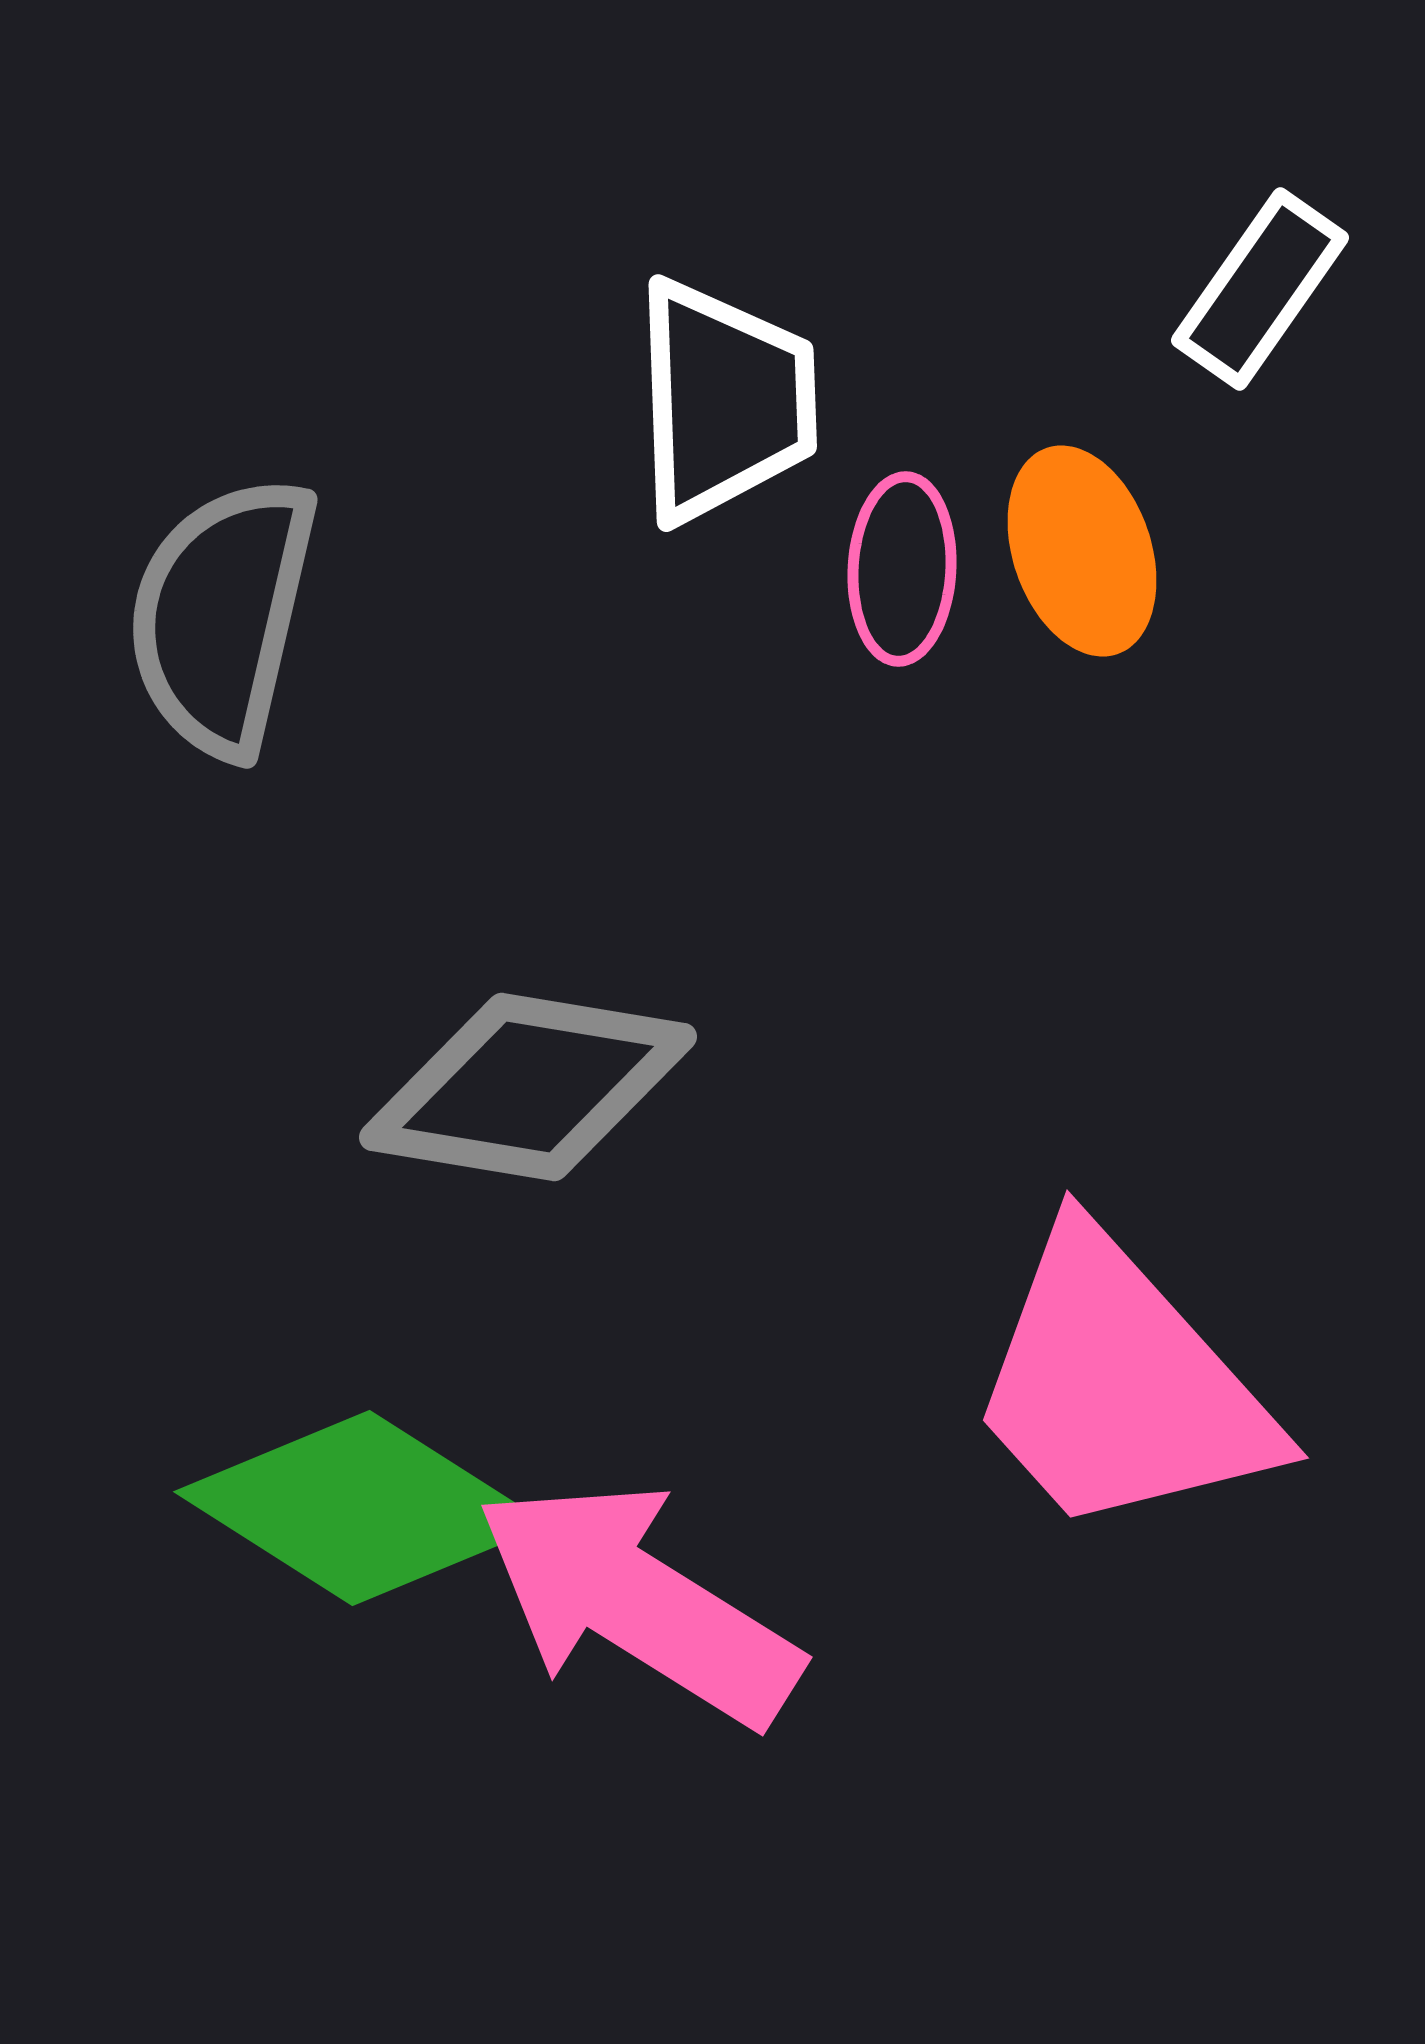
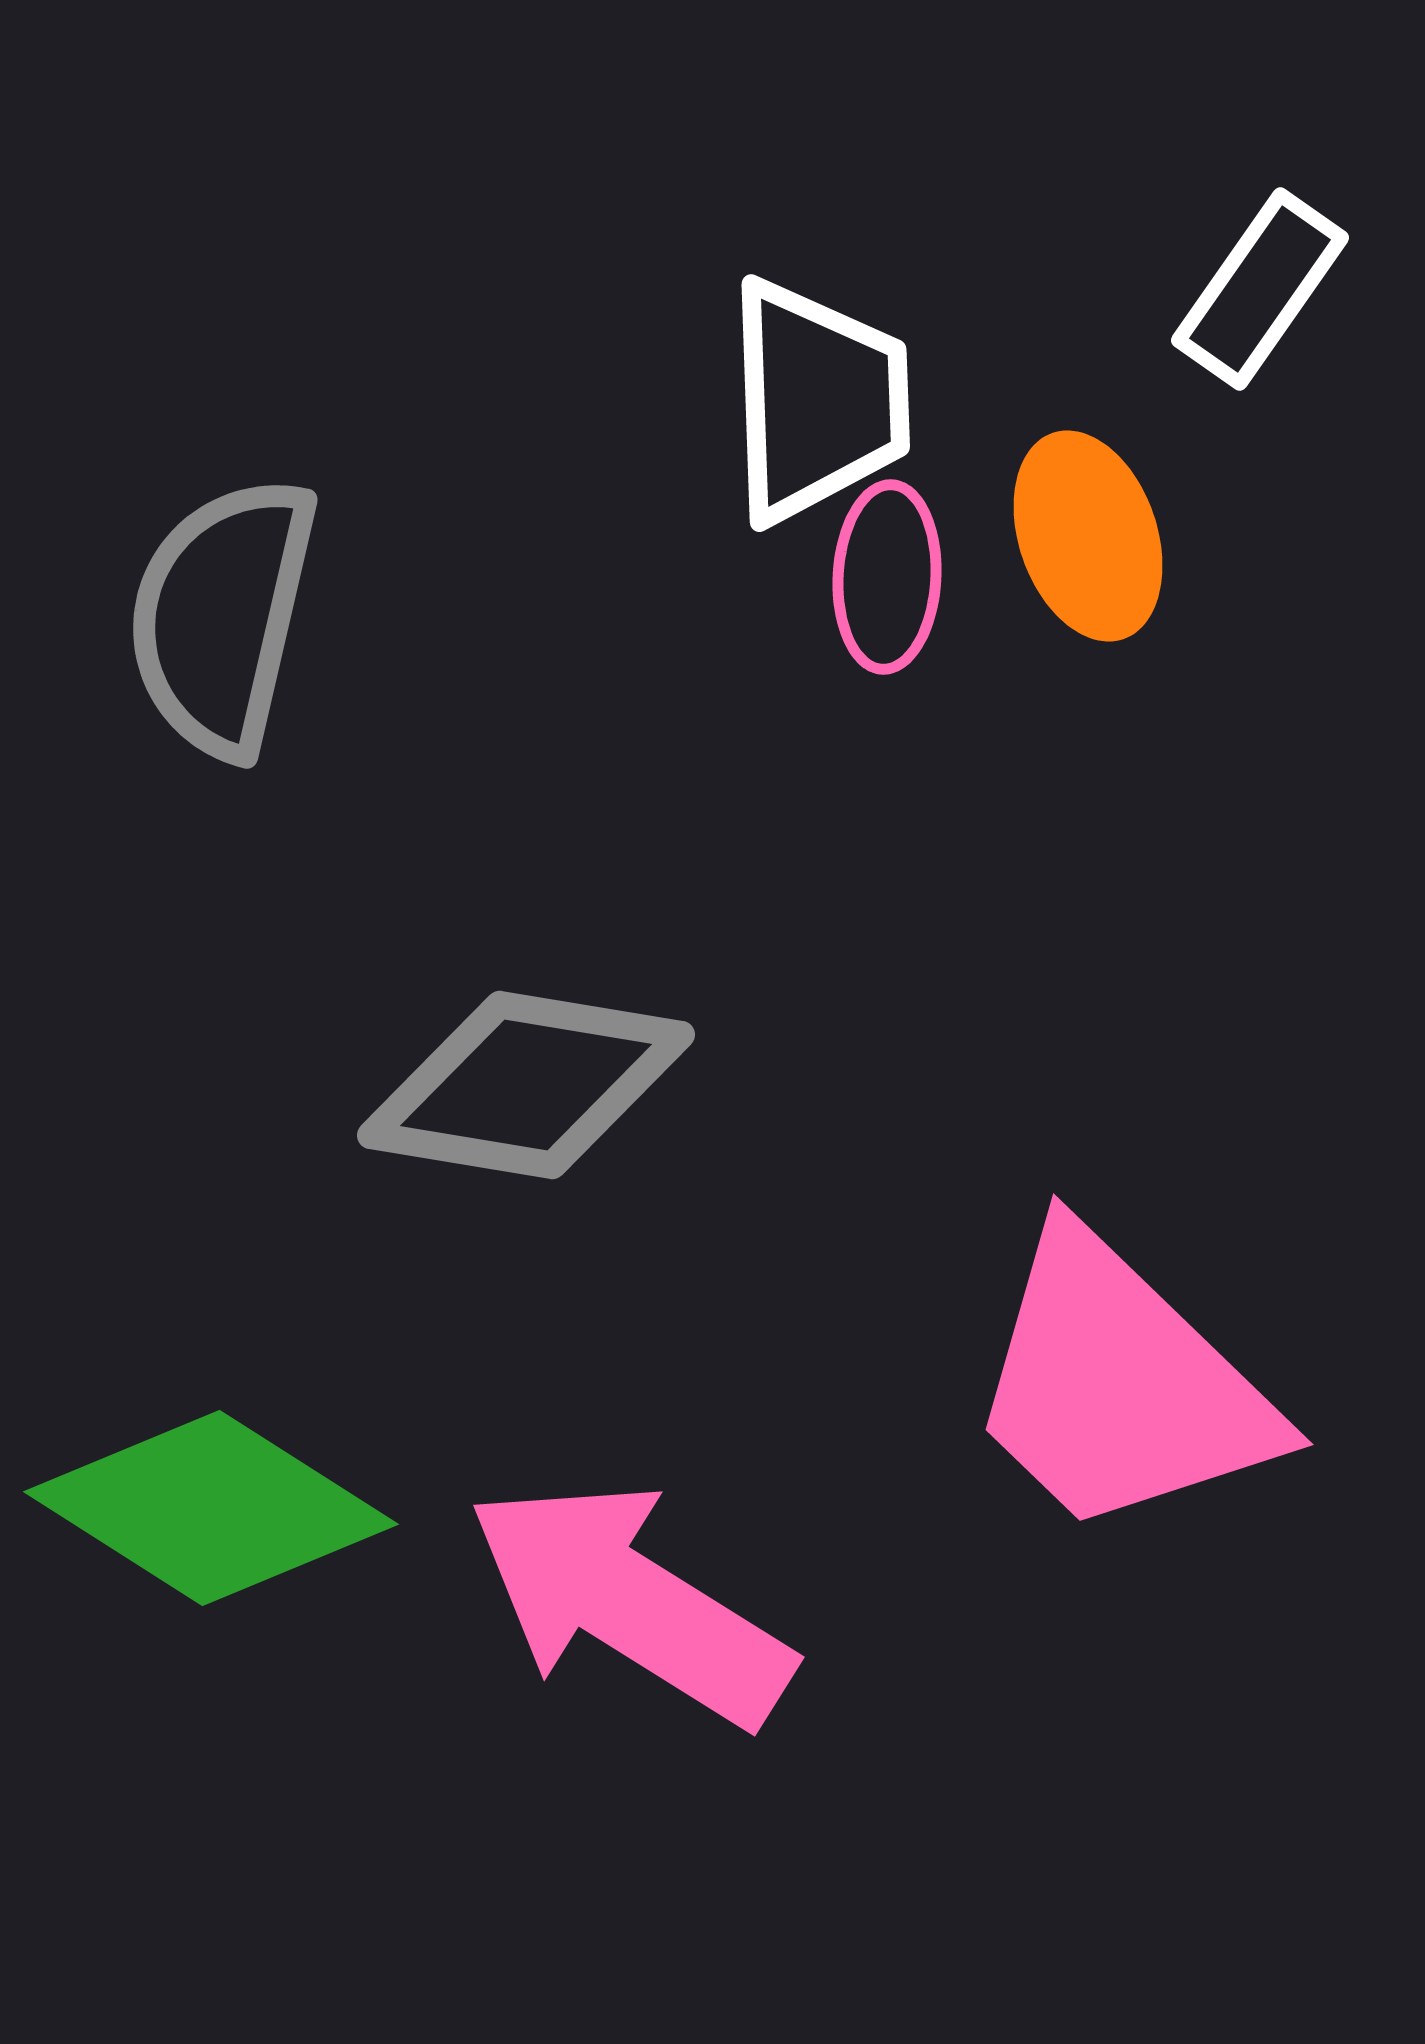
white trapezoid: moved 93 px right
orange ellipse: moved 6 px right, 15 px up
pink ellipse: moved 15 px left, 8 px down
gray diamond: moved 2 px left, 2 px up
pink trapezoid: rotated 4 degrees counterclockwise
green diamond: moved 150 px left
pink arrow: moved 8 px left
